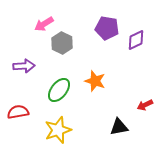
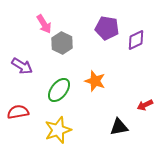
pink arrow: rotated 90 degrees counterclockwise
purple arrow: moved 2 px left; rotated 35 degrees clockwise
